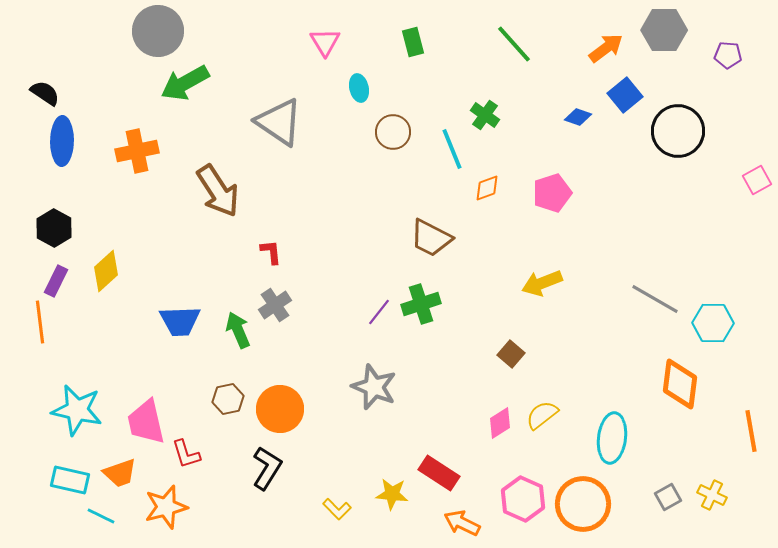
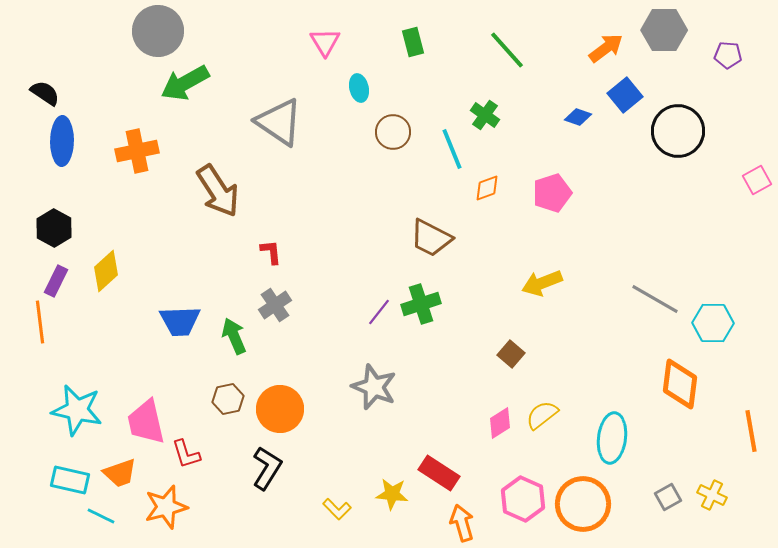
green line at (514, 44): moved 7 px left, 6 px down
green arrow at (238, 330): moved 4 px left, 6 px down
orange arrow at (462, 523): rotated 48 degrees clockwise
